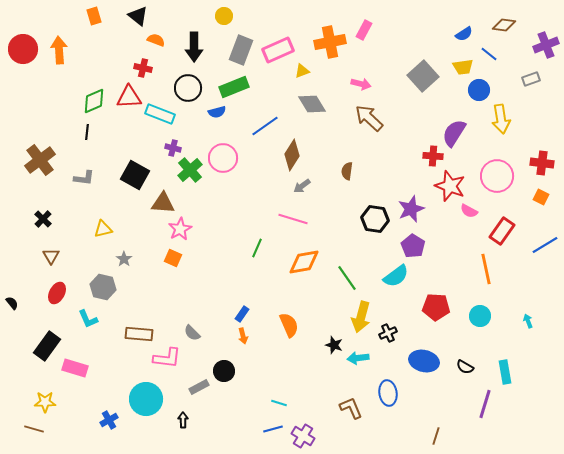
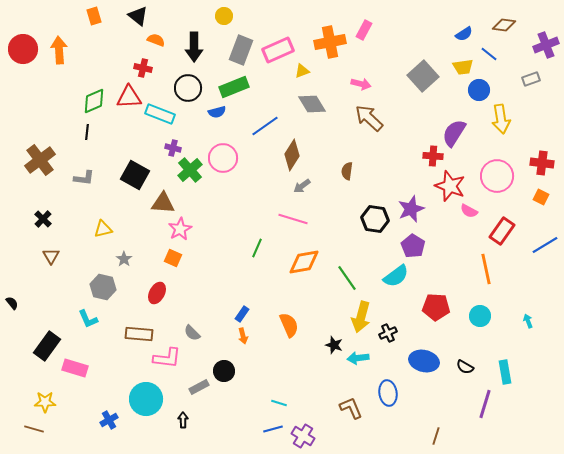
red ellipse at (57, 293): moved 100 px right
